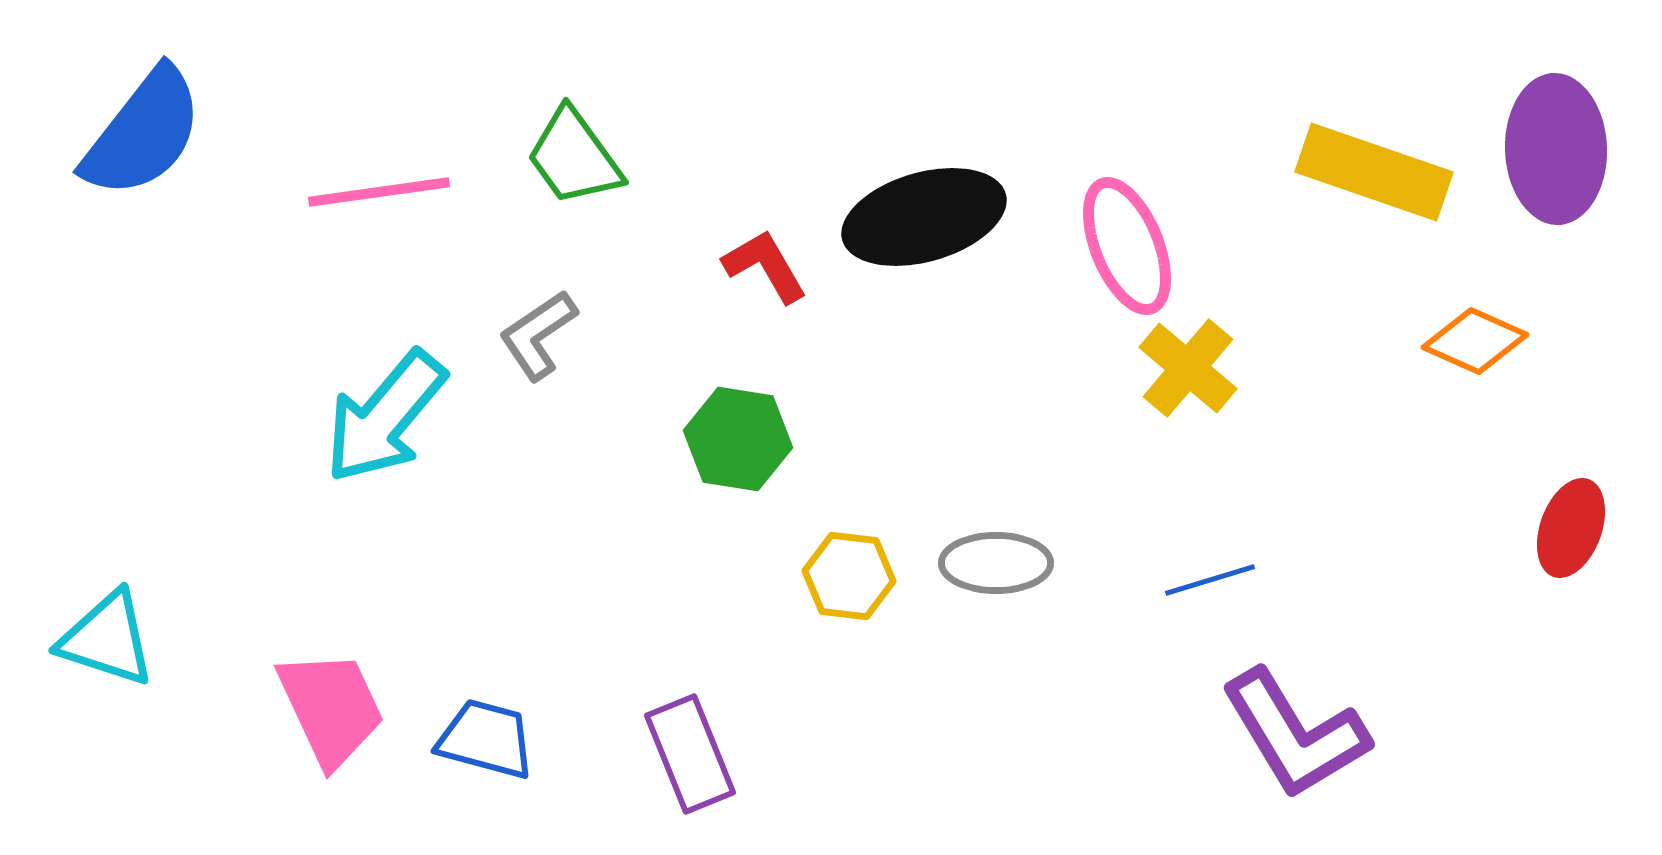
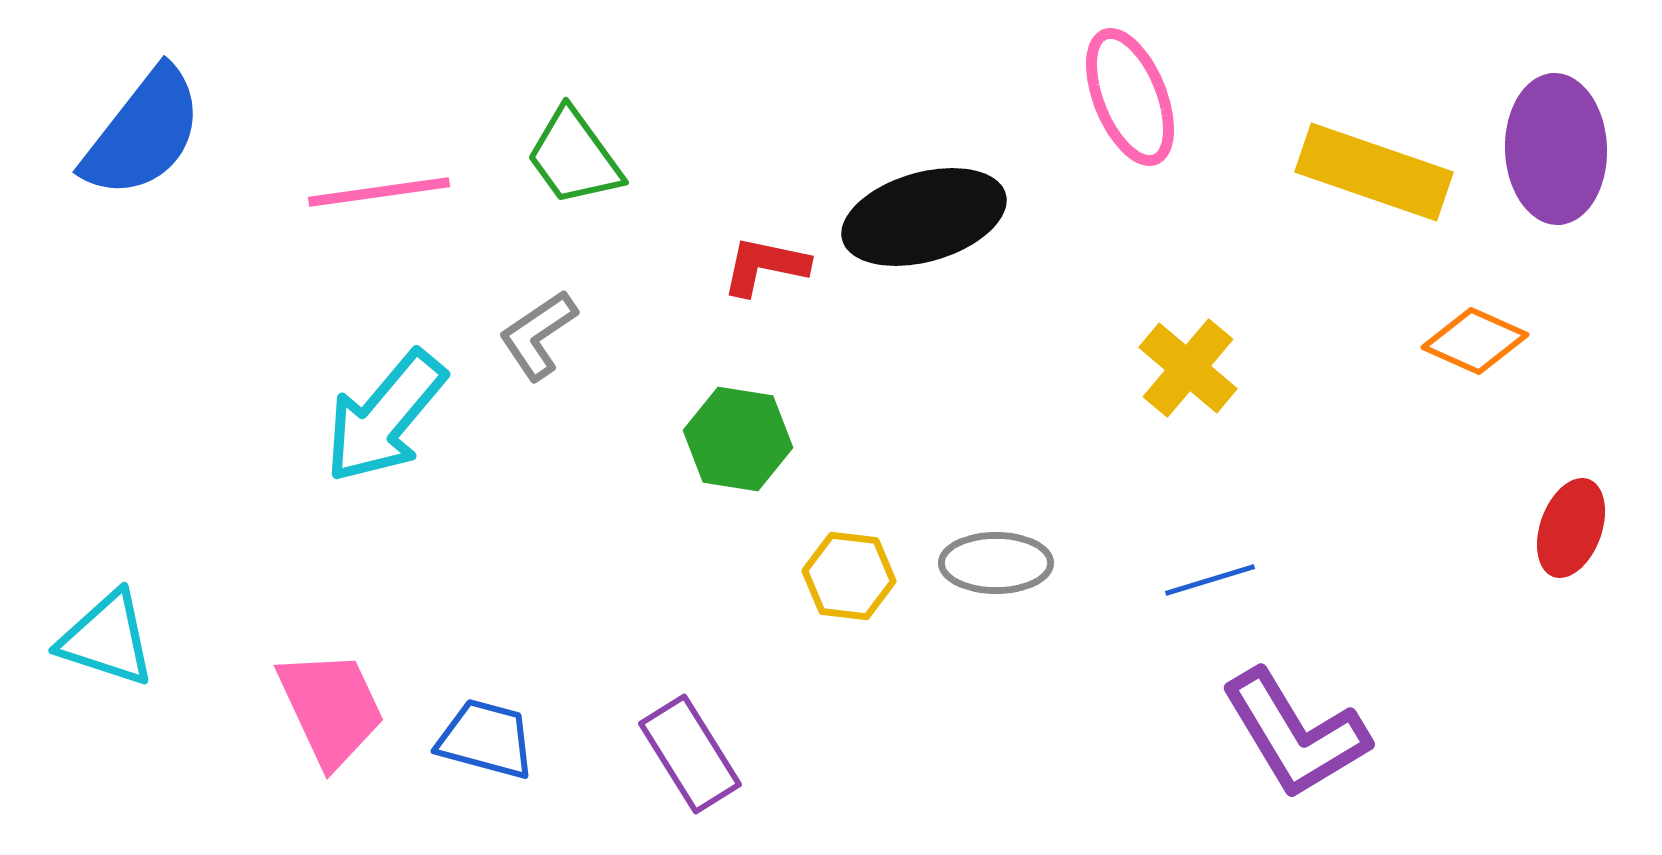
pink ellipse: moved 3 px right, 149 px up
red L-shape: rotated 48 degrees counterclockwise
purple rectangle: rotated 10 degrees counterclockwise
